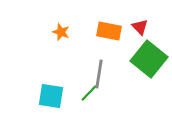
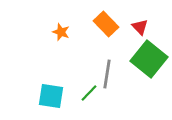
orange rectangle: moved 3 px left, 7 px up; rotated 35 degrees clockwise
gray line: moved 8 px right
